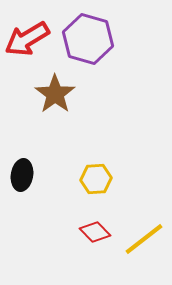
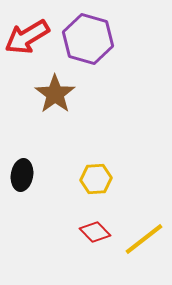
red arrow: moved 2 px up
